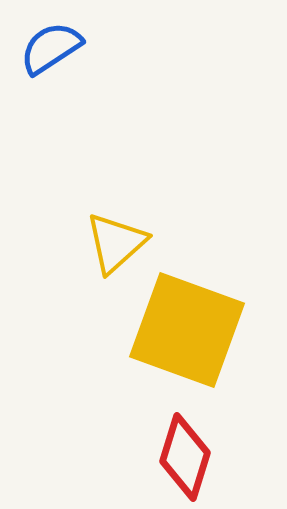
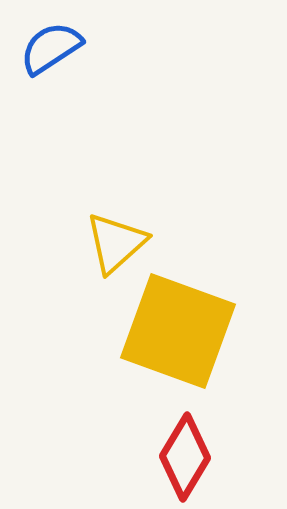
yellow square: moved 9 px left, 1 px down
red diamond: rotated 14 degrees clockwise
